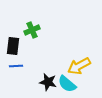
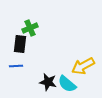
green cross: moved 2 px left, 2 px up
black rectangle: moved 7 px right, 2 px up
yellow arrow: moved 4 px right
